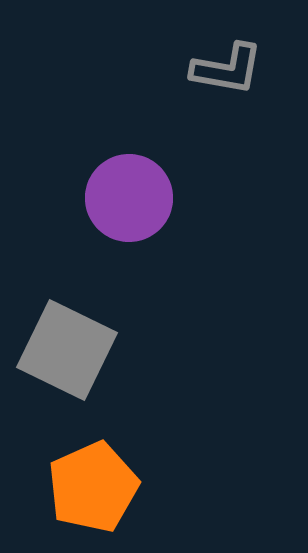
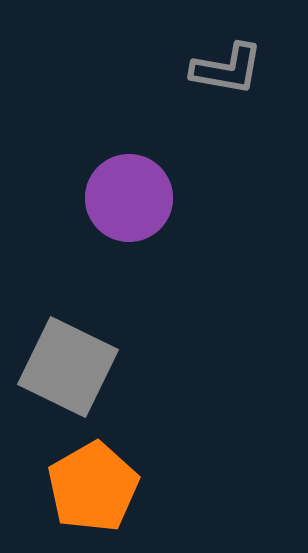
gray square: moved 1 px right, 17 px down
orange pentagon: rotated 6 degrees counterclockwise
